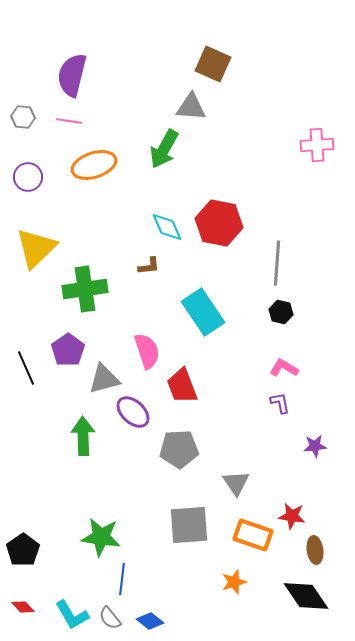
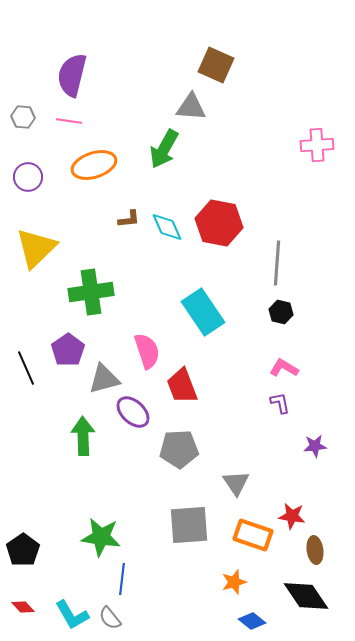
brown square at (213, 64): moved 3 px right, 1 px down
brown L-shape at (149, 266): moved 20 px left, 47 px up
green cross at (85, 289): moved 6 px right, 3 px down
blue diamond at (150, 621): moved 102 px right
